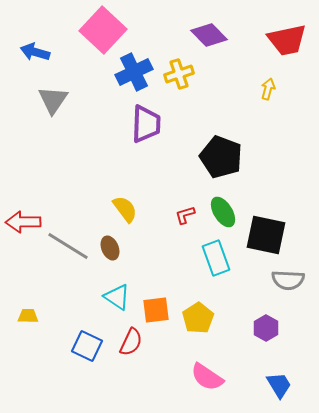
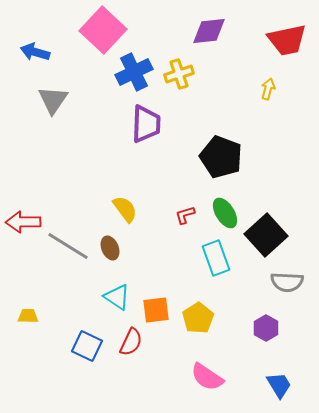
purple diamond: moved 4 px up; rotated 51 degrees counterclockwise
green ellipse: moved 2 px right, 1 px down
black square: rotated 36 degrees clockwise
gray semicircle: moved 1 px left, 2 px down
